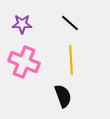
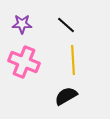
black line: moved 4 px left, 2 px down
yellow line: moved 2 px right
black semicircle: moved 3 px right; rotated 100 degrees counterclockwise
